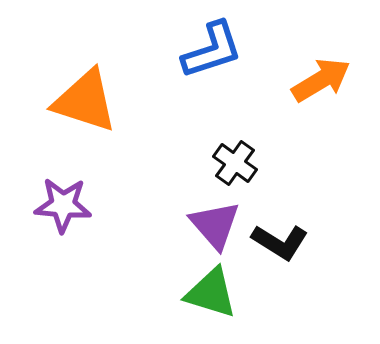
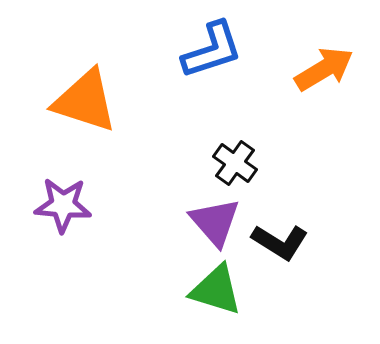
orange arrow: moved 3 px right, 11 px up
purple triangle: moved 3 px up
green triangle: moved 5 px right, 3 px up
